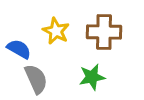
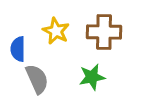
blue semicircle: moved 1 px left; rotated 120 degrees counterclockwise
gray semicircle: moved 1 px right
